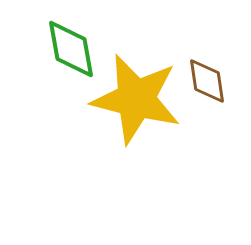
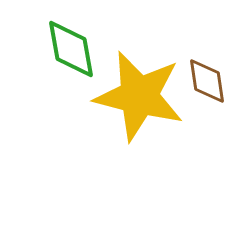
yellow star: moved 3 px right, 3 px up
